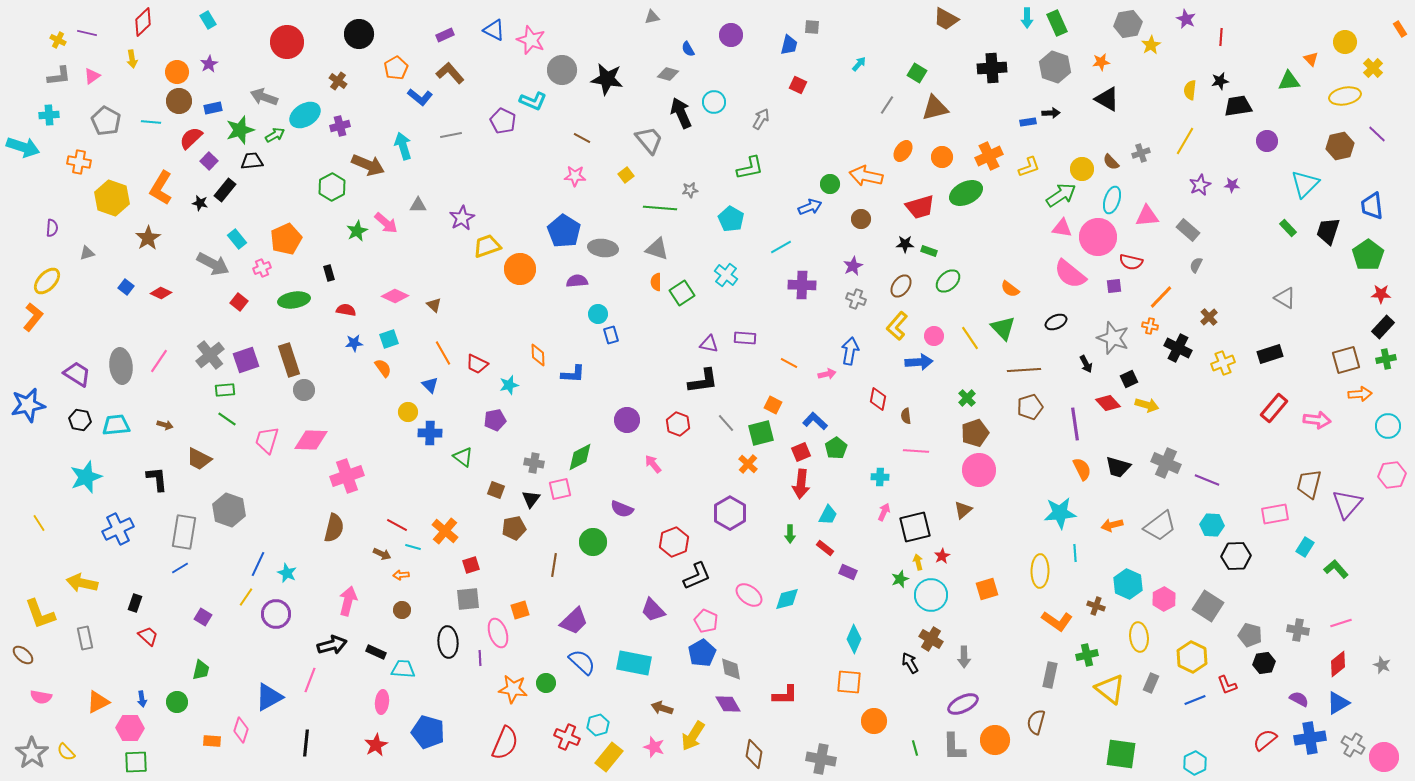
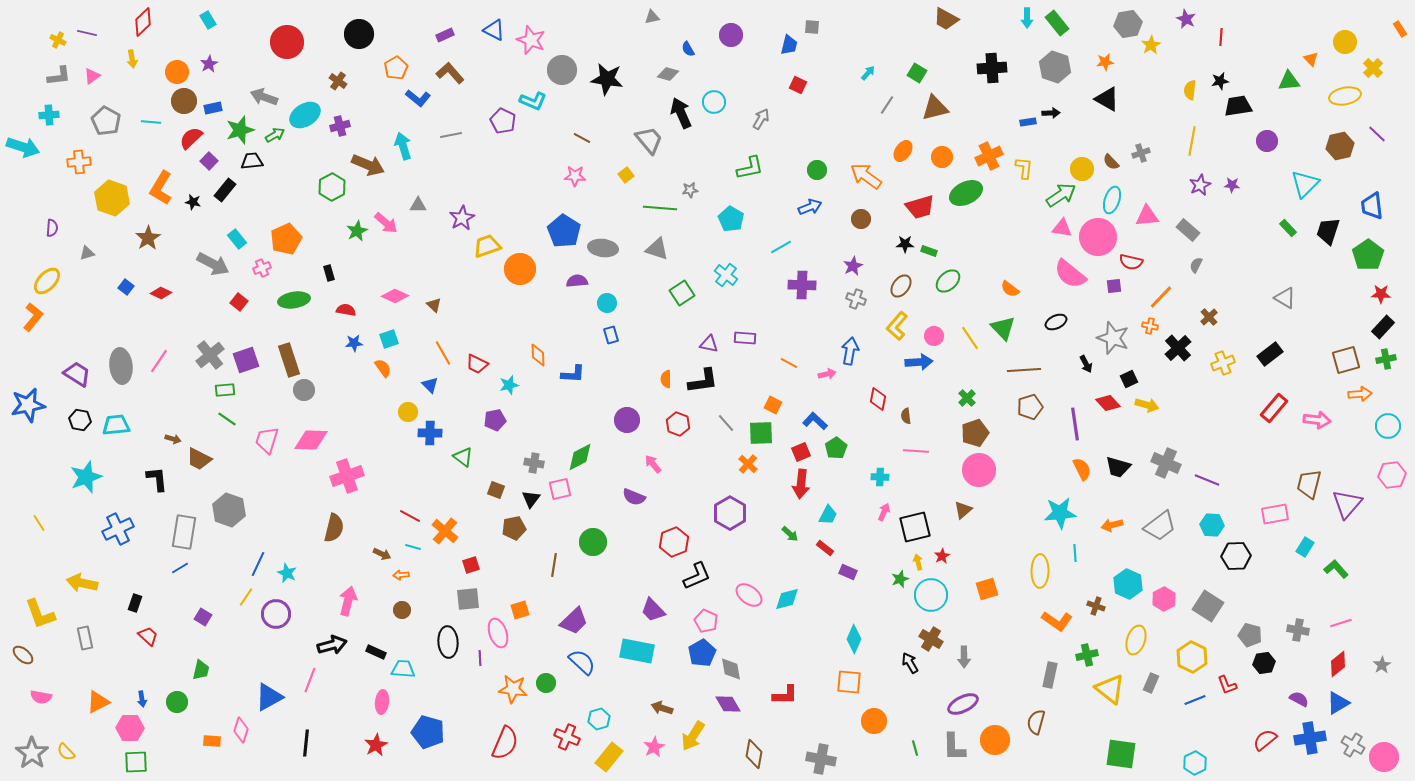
green rectangle at (1057, 23): rotated 15 degrees counterclockwise
orange star at (1101, 62): moved 4 px right
cyan arrow at (859, 64): moved 9 px right, 9 px down
blue L-shape at (420, 97): moved 2 px left, 1 px down
brown circle at (179, 101): moved 5 px right
yellow line at (1185, 141): moved 7 px right; rotated 20 degrees counterclockwise
orange cross at (79, 162): rotated 15 degrees counterclockwise
yellow L-shape at (1029, 167): moved 5 px left, 1 px down; rotated 65 degrees counterclockwise
orange arrow at (866, 176): rotated 24 degrees clockwise
green circle at (830, 184): moved 13 px left, 14 px up
black star at (200, 203): moved 7 px left, 1 px up
orange semicircle at (656, 282): moved 10 px right, 97 px down
cyan circle at (598, 314): moved 9 px right, 11 px up
black cross at (1178, 348): rotated 20 degrees clockwise
black rectangle at (1270, 354): rotated 20 degrees counterclockwise
brown arrow at (165, 425): moved 8 px right, 14 px down
green square at (761, 433): rotated 12 degrees clockwise
purple semicircle at (622, 509): moved 12 px right, 12 px up
red line at (397, 525): moved 13 px right, 9 px up
green arrow at (790, 534): rotated 48 degrees counterclockwise
yellow ellipse at (1139, 637): moved 3 px left, 3 px down; rotated 24 degrees clockwise
cyan rectangle at (634, 663): moved 3 px right, 12 px up
gray star at (1382, 665): rotated 18 degrees clockwise
cyan hexagon at (598, 725): moved 1 px right, 6 px up
pink star at (654, 747): rotated 25 degrees clockwise
